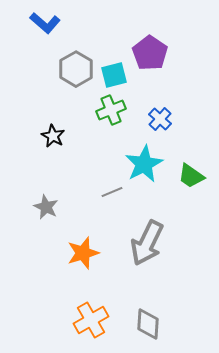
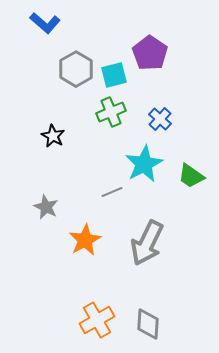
green cross: moved 2 px down
orange star: moved 2 px right, 13 px up; rotated 12 degrees counterclockwise
orange cross: moved 6 px right
